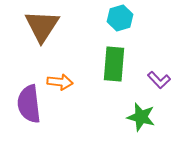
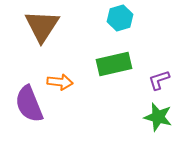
green rectangle: rotated 72 degrees clockwise
purple L-shape: rotated 115 degrees clockwise
purple semicircle: rotated 15 degrees counterclockwise
green star: moved 17 px right
